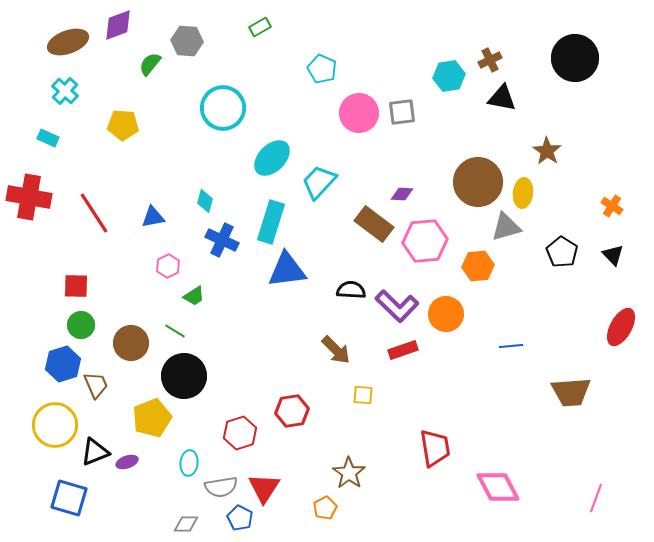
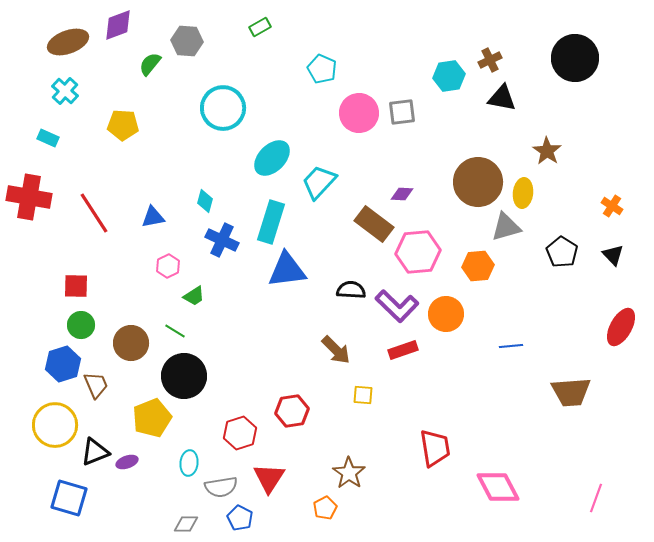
pink hexagon at (425, 241): moved 7 px left, 11 px down
red triangle at (264, 488): moved 5 px right, 10 px up
